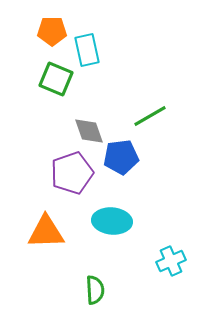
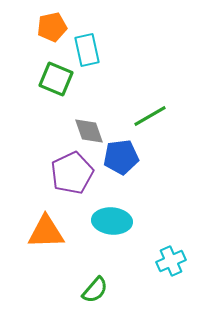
orange pentagon: moved 4 px up; rotated 12 degrees counterclockwise
purple pentagon: rotated 6 degrees counterclockwise
green semicircle: rotated 44 degrees clockwise
